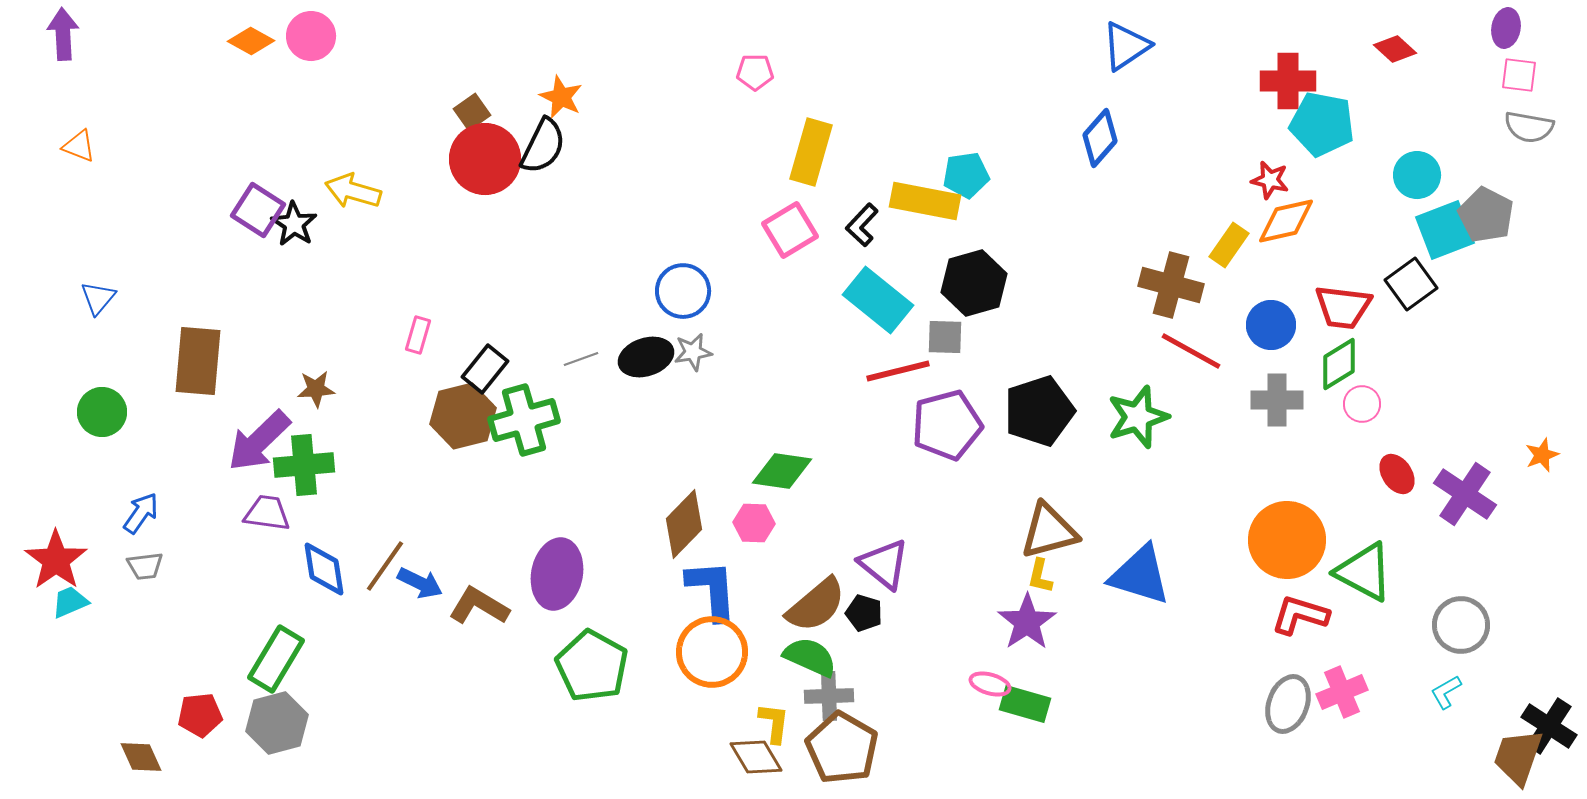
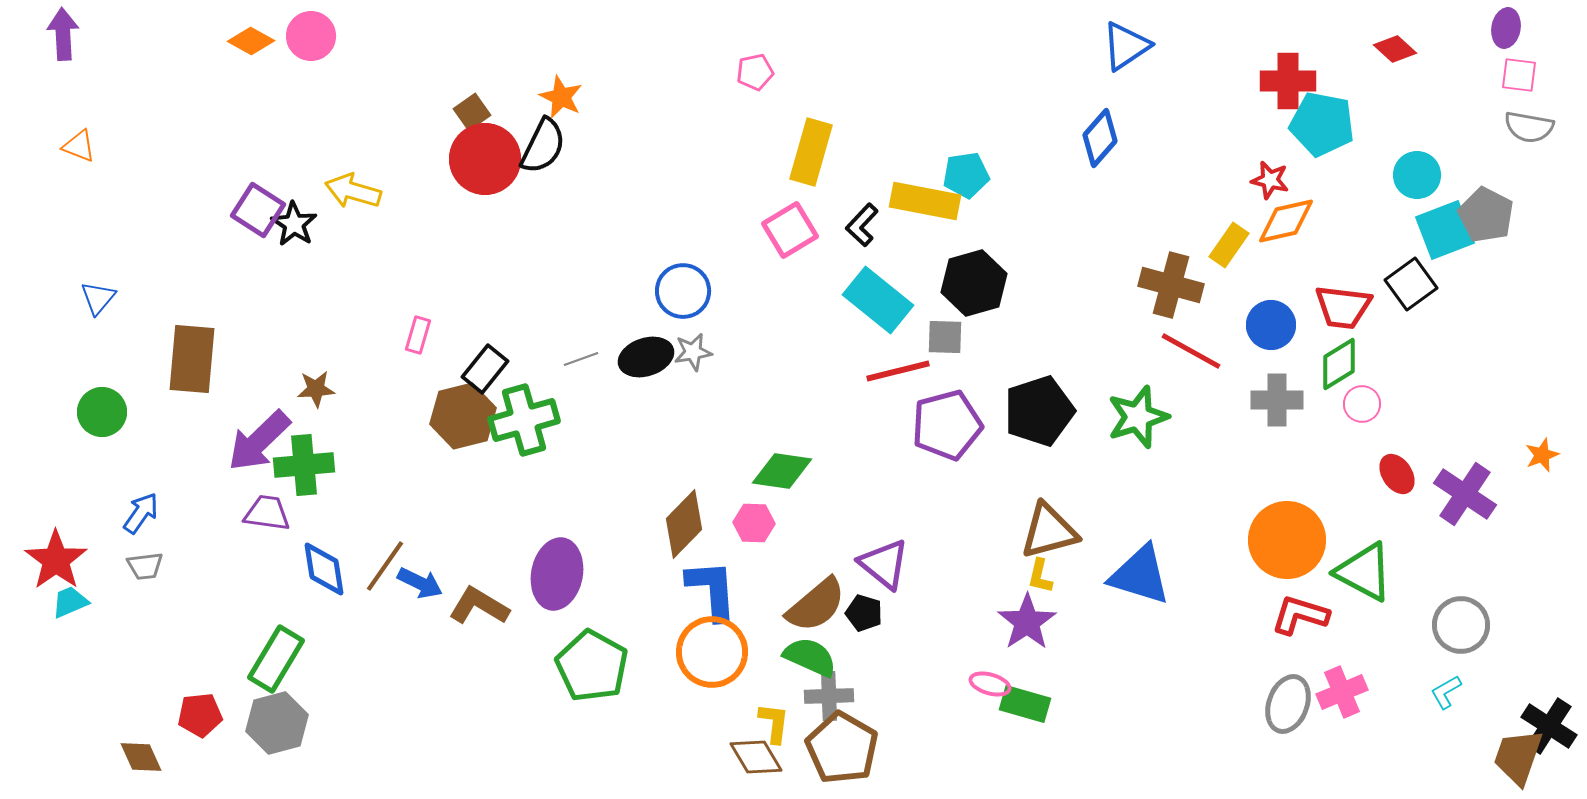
pink pentagon at (755, 72): rotated 12 degrees counterclockwise
brown rectangle at (198, 361): moved 6 px left, 2 px up
